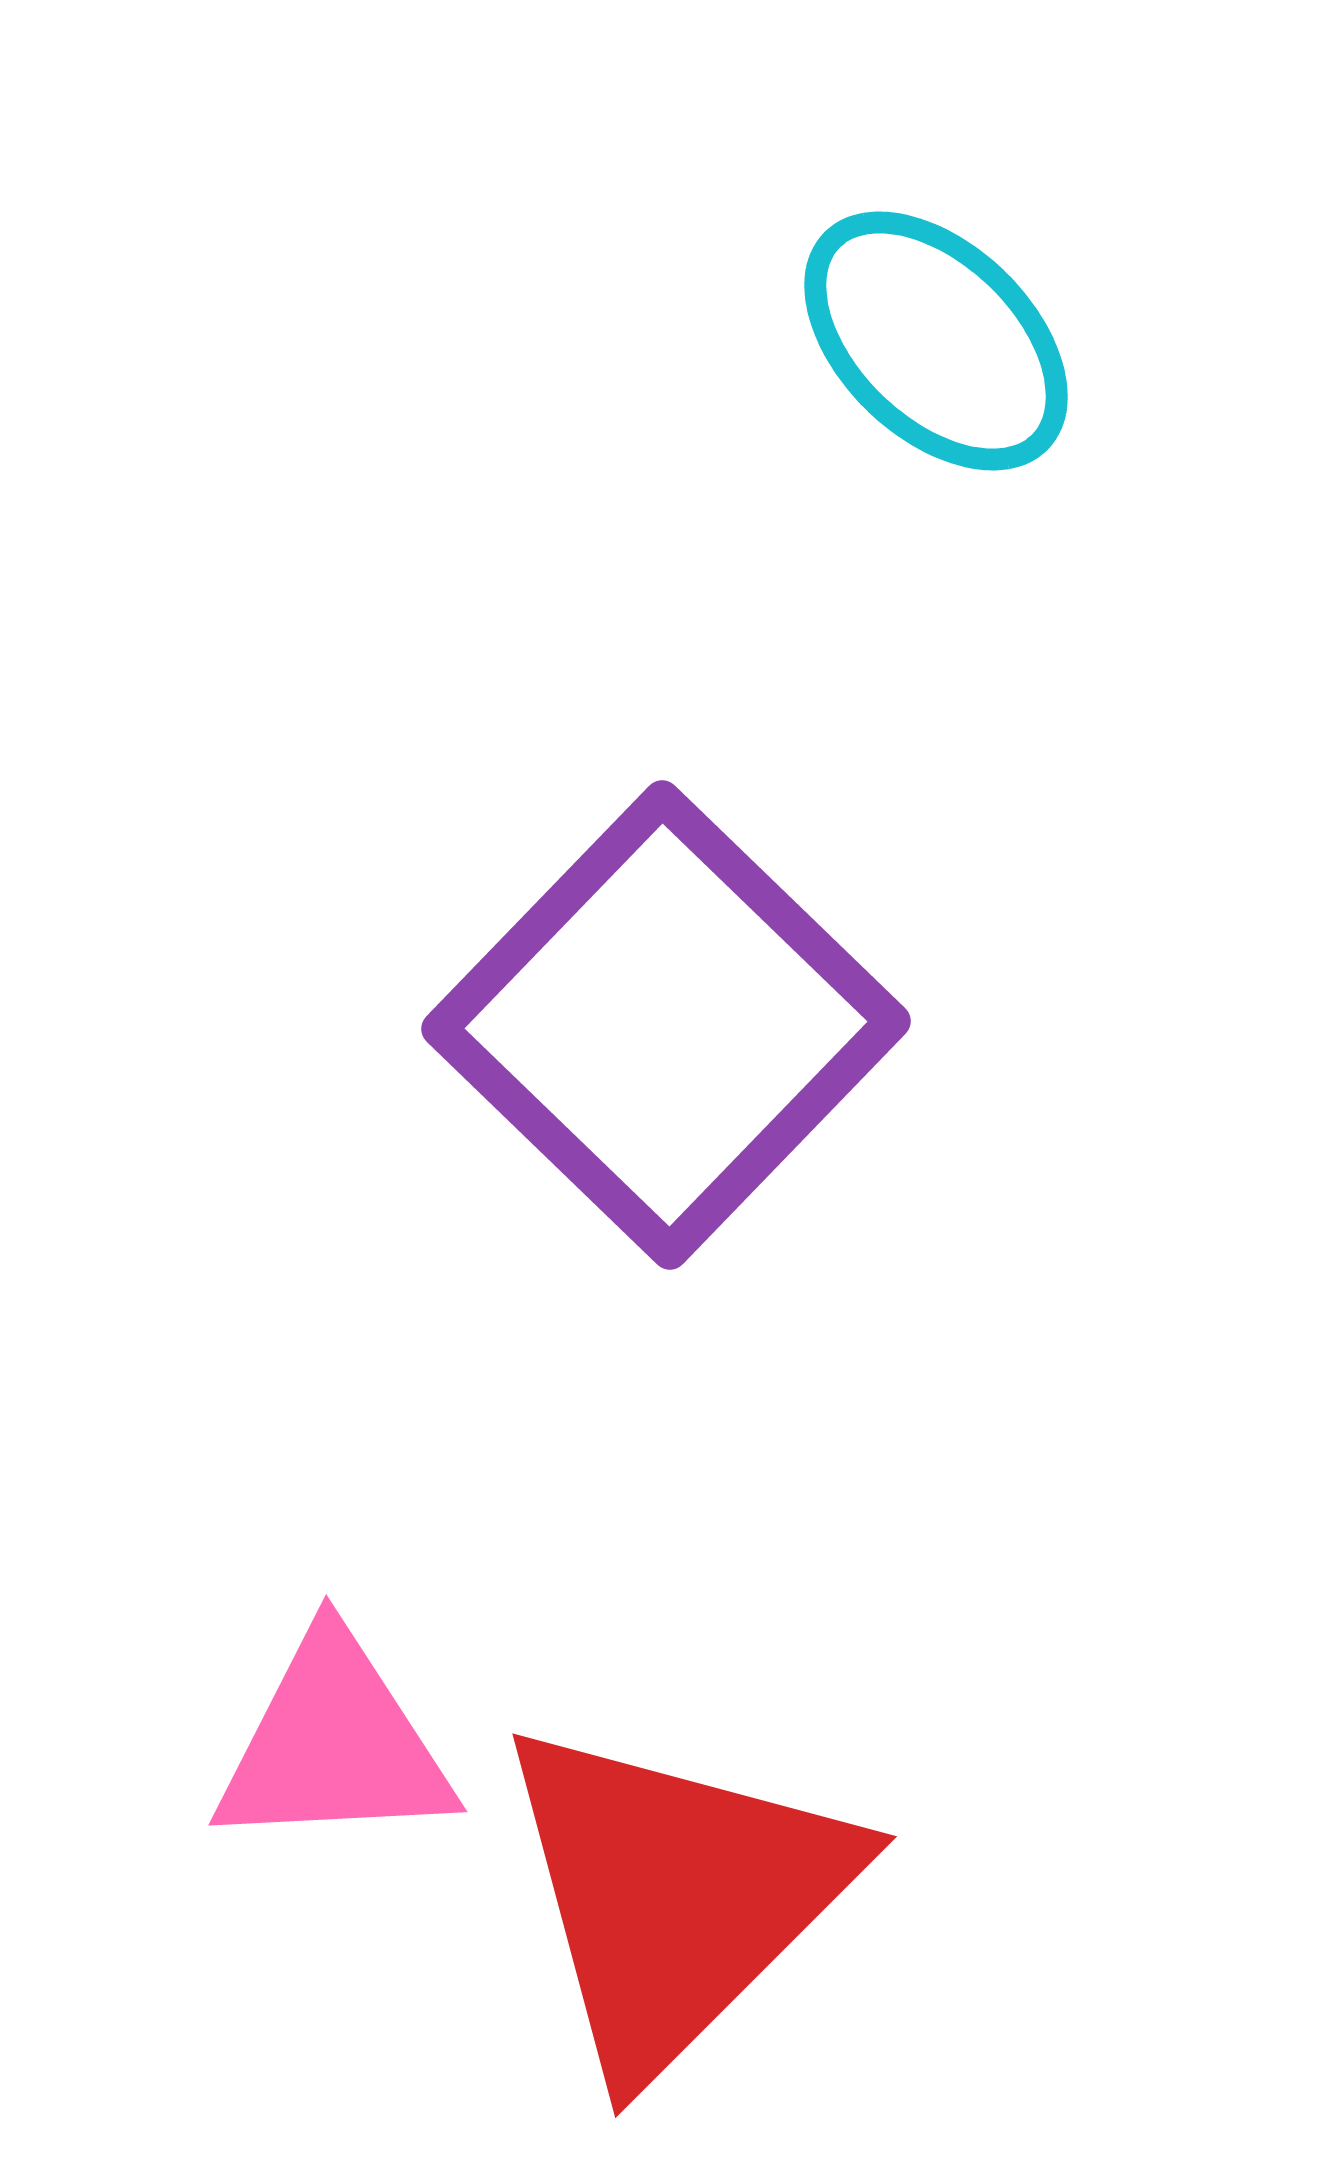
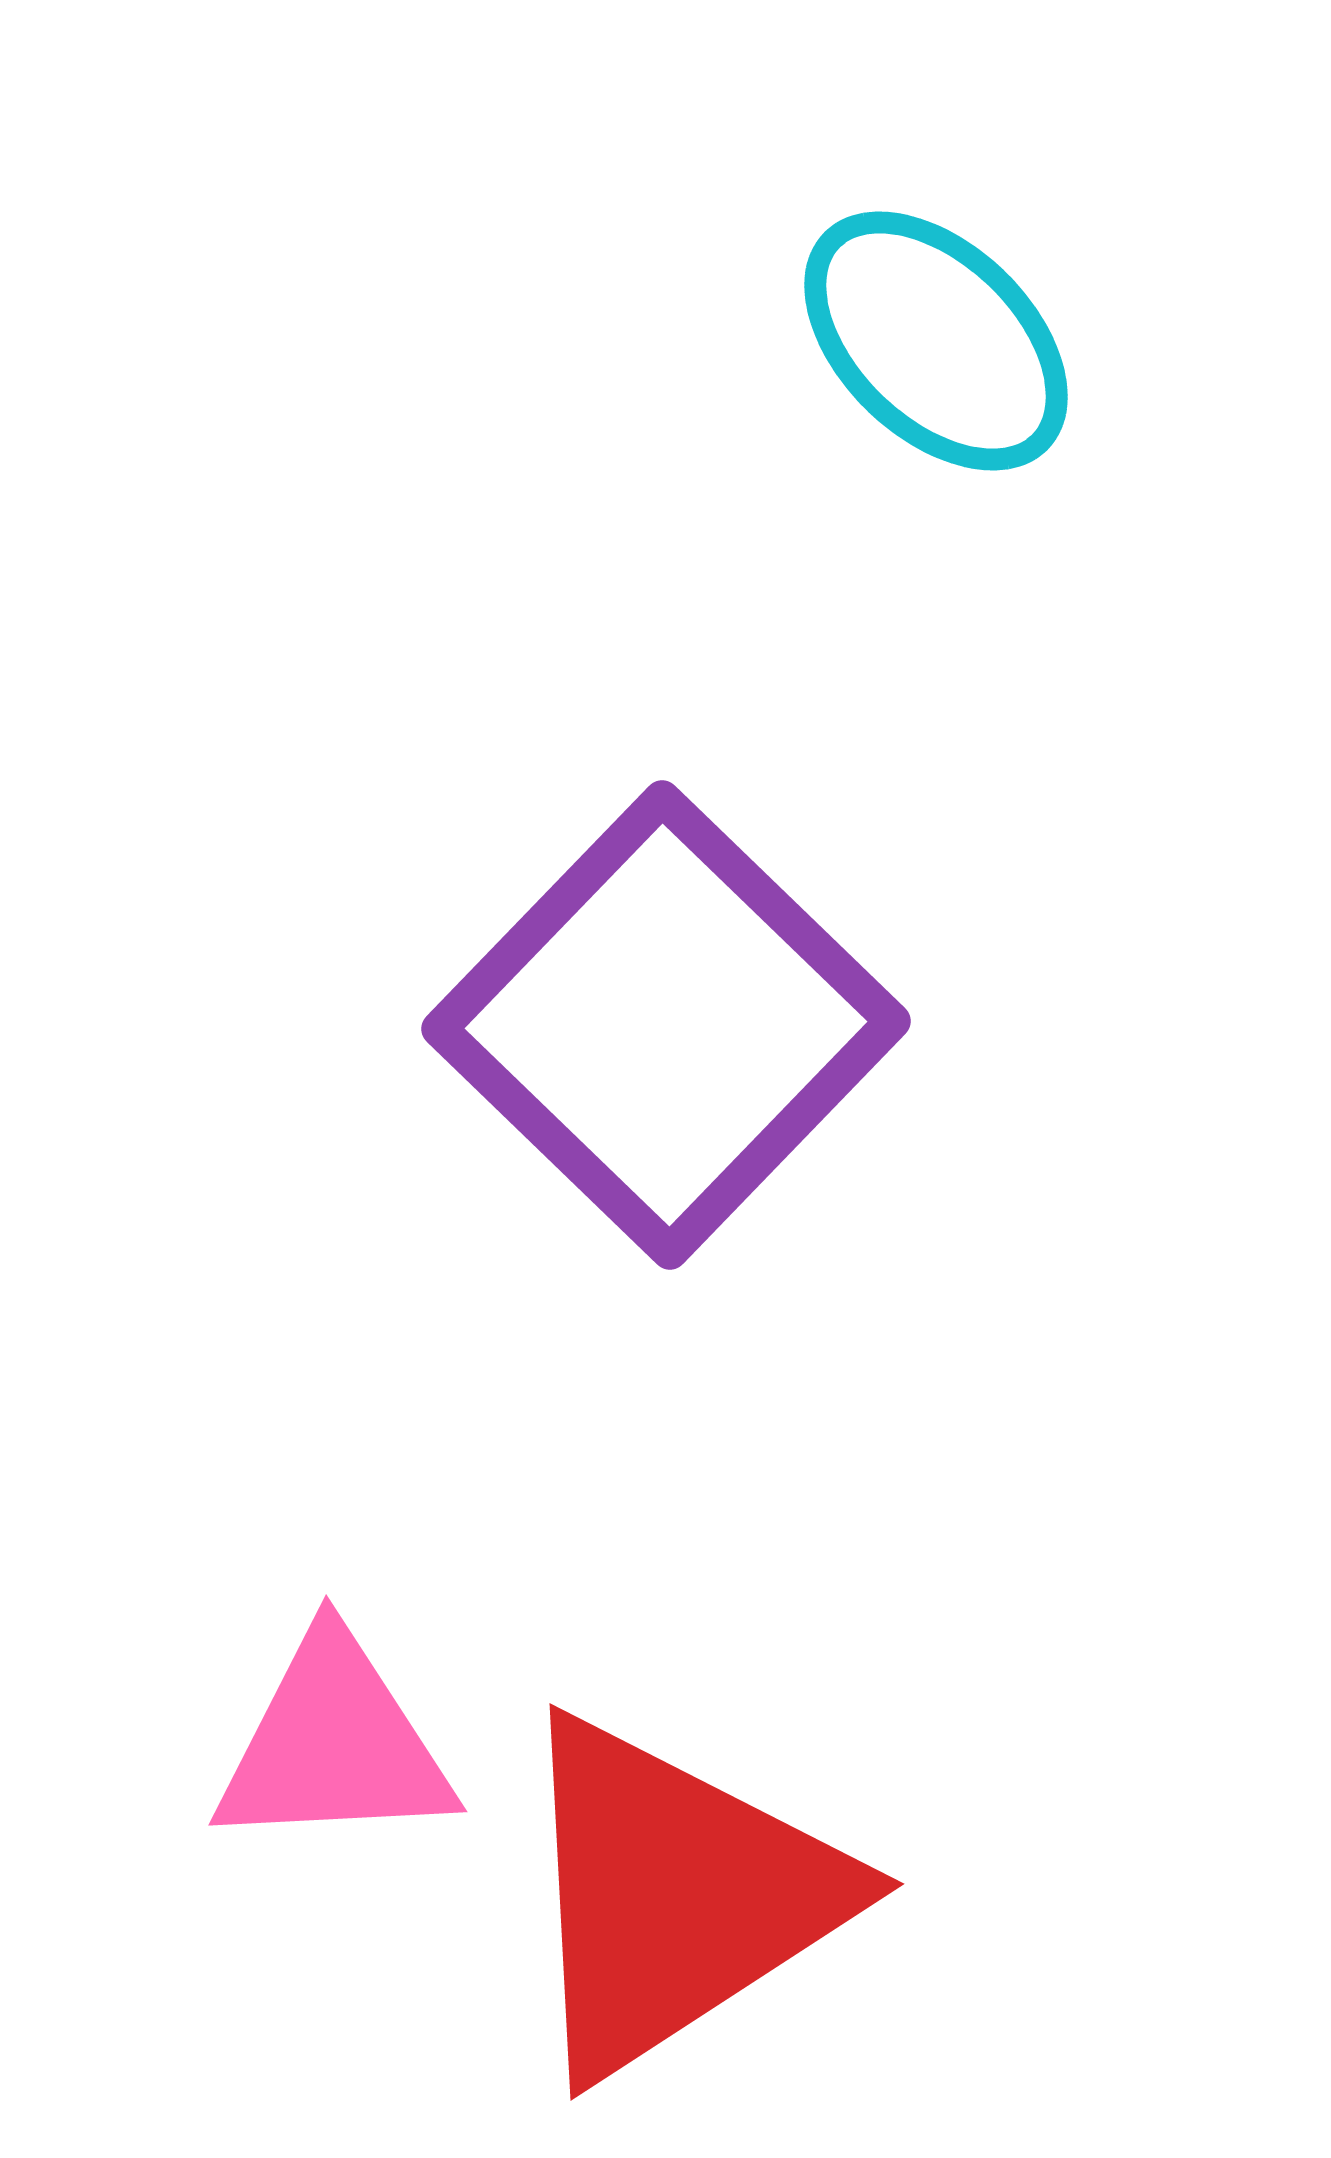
red triangle: rotated 12 degrees clockwise
